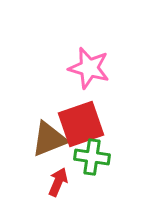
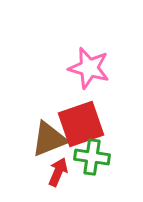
red arrow: moved 10 px up
